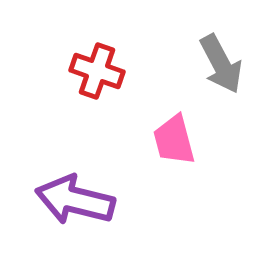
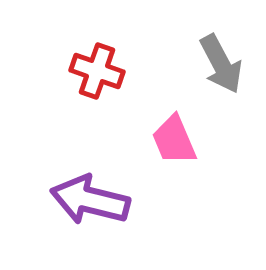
pink trapezoid: rotated 8 degrees counterclockwise
purple arrow: moved 15 px right
